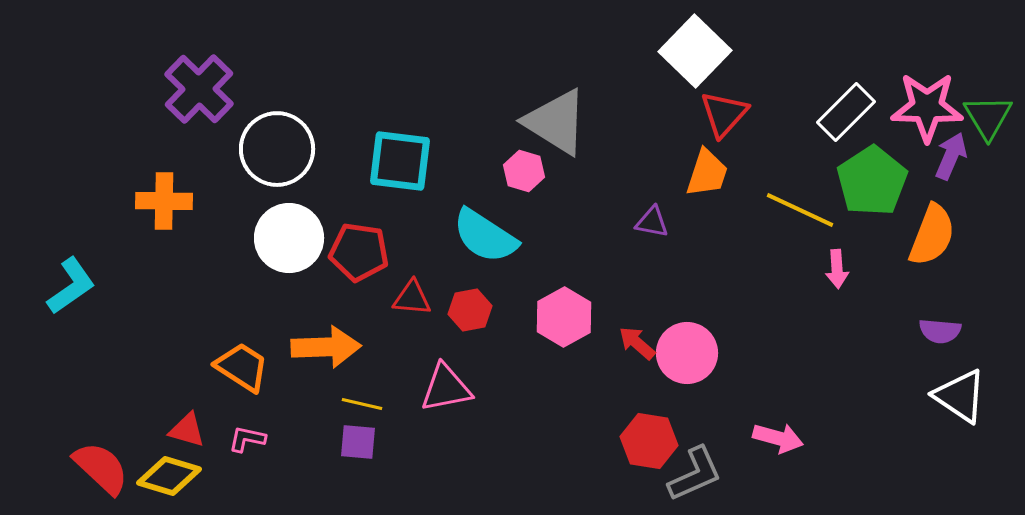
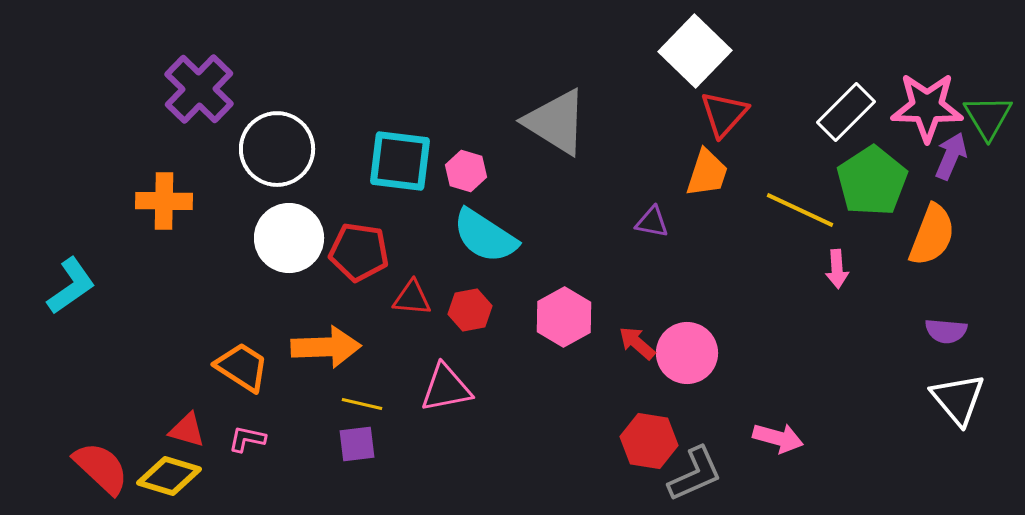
pink hexagon at (524, 171): moved 58 px left
purple semicircle at (940, 331): moved 6 px right
white triangle at (960, 396): moved 2 px left, 3 px down; rotated 16 degrees clockwise
purple square at (358, 442): moved 1 px left, 2 px down; rotated 12 degrees counterclockwise
